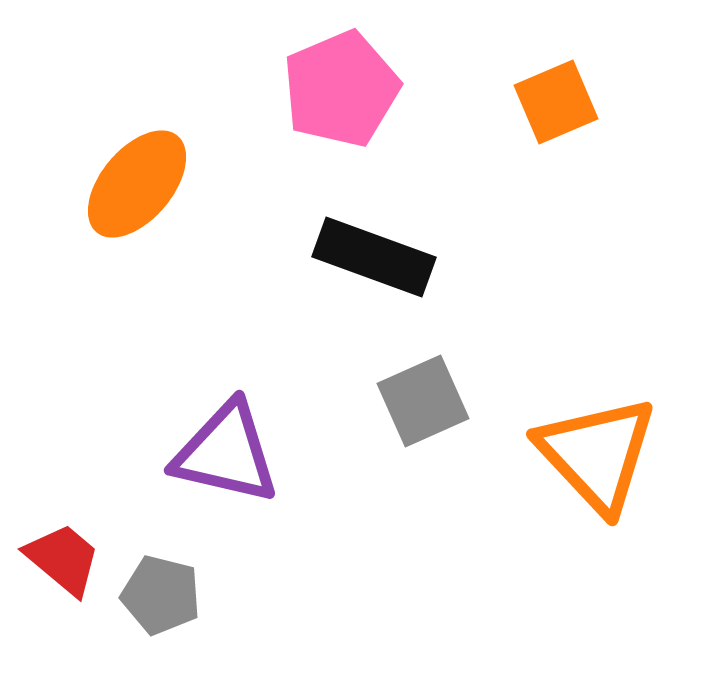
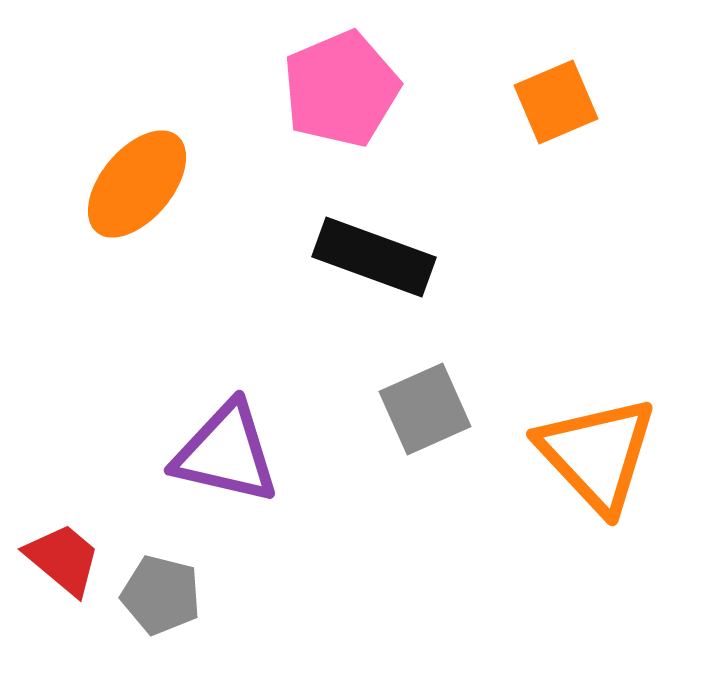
gray square: moved 2 px right, 8 px down
